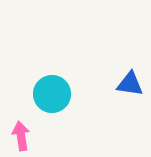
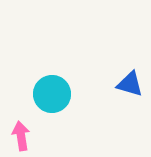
blue triangle: rotated 8 degrees clockwise
